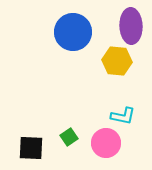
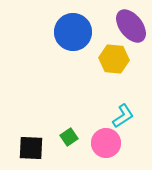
purple ellipse: rotated 36 degrees counterclockwise
yellow hexagon: moved 3 px left, 2 px up
cyan L-shape: rotated 45 degrees counterclockwise
